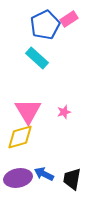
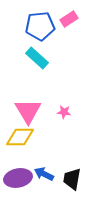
blue pentagon: moved 5 px left, 1 px down; rotated 20 degrees clockwise
pink star: rotated 24 degrees clockwise
yellow diamond: rotated 16 degrees clockwise
